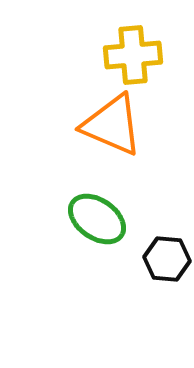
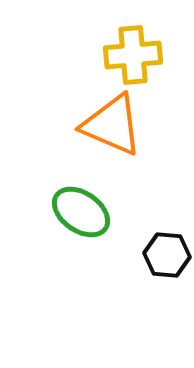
green ellipse: moved 16 px left, 7 px up
black hexagon: moved 4 px up
